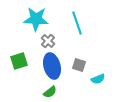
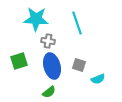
gray cross: rotated 32 degrees counterclockwise
green semicircle: moved 1 px left
